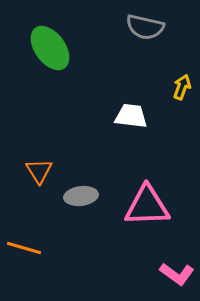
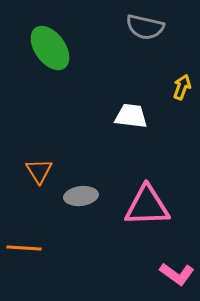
orange line: rotated 12 degrees counterclockwise
